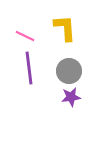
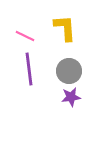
purple line: moved 1 px down
